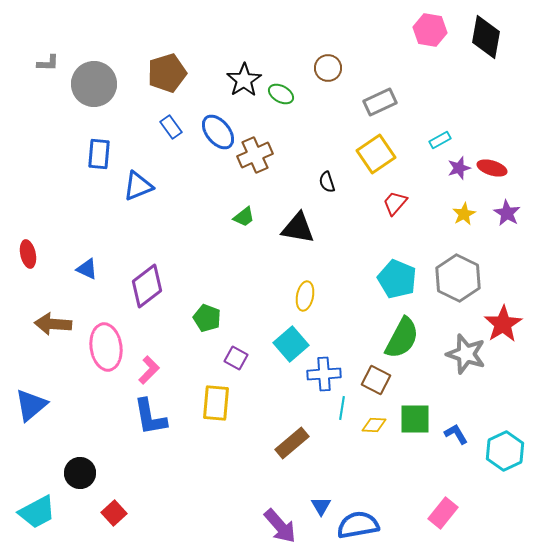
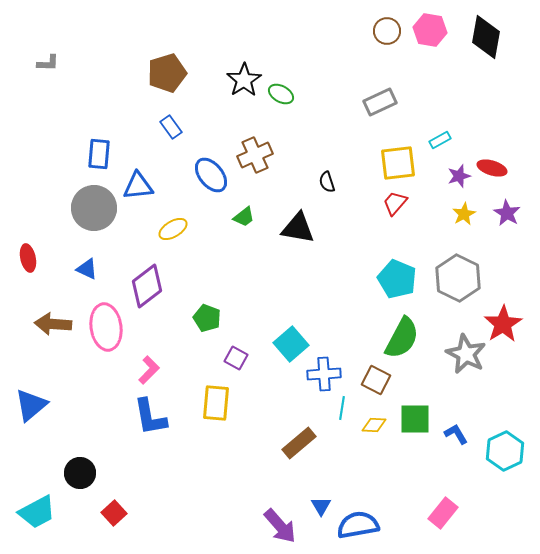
brown circle at (328, 68): moved 59 px right, 37 px up
gray circle at (94, 84): moved 124 px down
blue ellipse at (218, 132): moved 7 px left, 43 px down
yellow square at (376, 154): moved 22 px right, 9 px down; rotated 27 degrees clockwise
purple star at (459, 168): moved 8 px down
blue triangle at (138, 186): rotated 16 degrees clockwise
red ellipse at (28, 254): moved 4 px down
yellow ellipse at (305, 296): moved 132 px left, 67 px up; rotated 48 degrees clockwise
pink ellipse at (106, 347): moved 20 px up
gray star at (466, 354): rotated 9 degrees clockwise
brown rectangle at (292, 443): moved 7 px right
